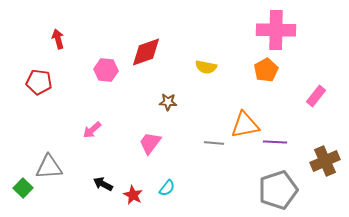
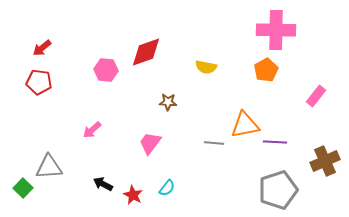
red arrow: moved 16 px left, 9 px down; rotated 114 degrees counterclockwise
